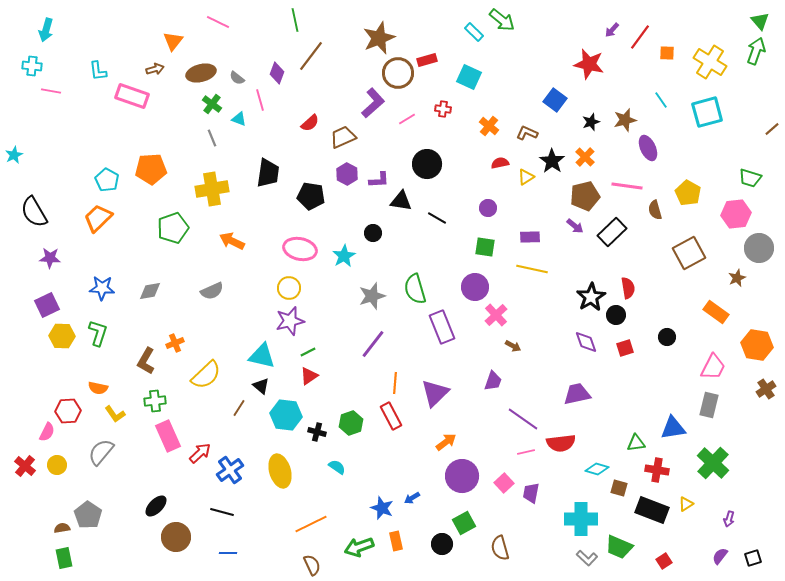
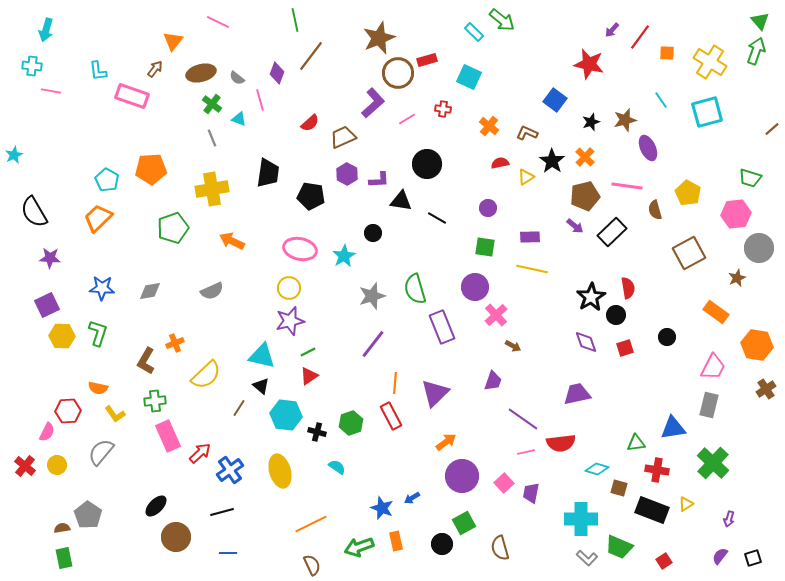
brown arrow at (155, 69): rotated 36 degrees counterclockwise
black line at (222, 512): rotated 30 degrees counterclockwise
